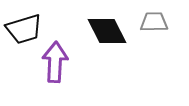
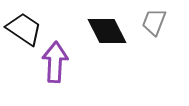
gray trapezoid: rotated 68 degrees counterclockwise
black trapezoid: rotated 129 degrees counterclockwise
